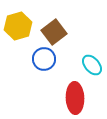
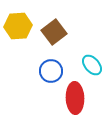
yellow hexagon: rotated 12 degrees clockwise
blue circle: moved 7 px right, 12 px down
